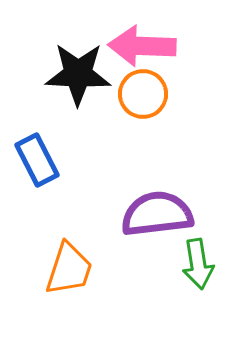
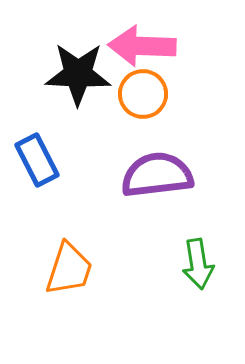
purple semicircle: moved 39 px up
